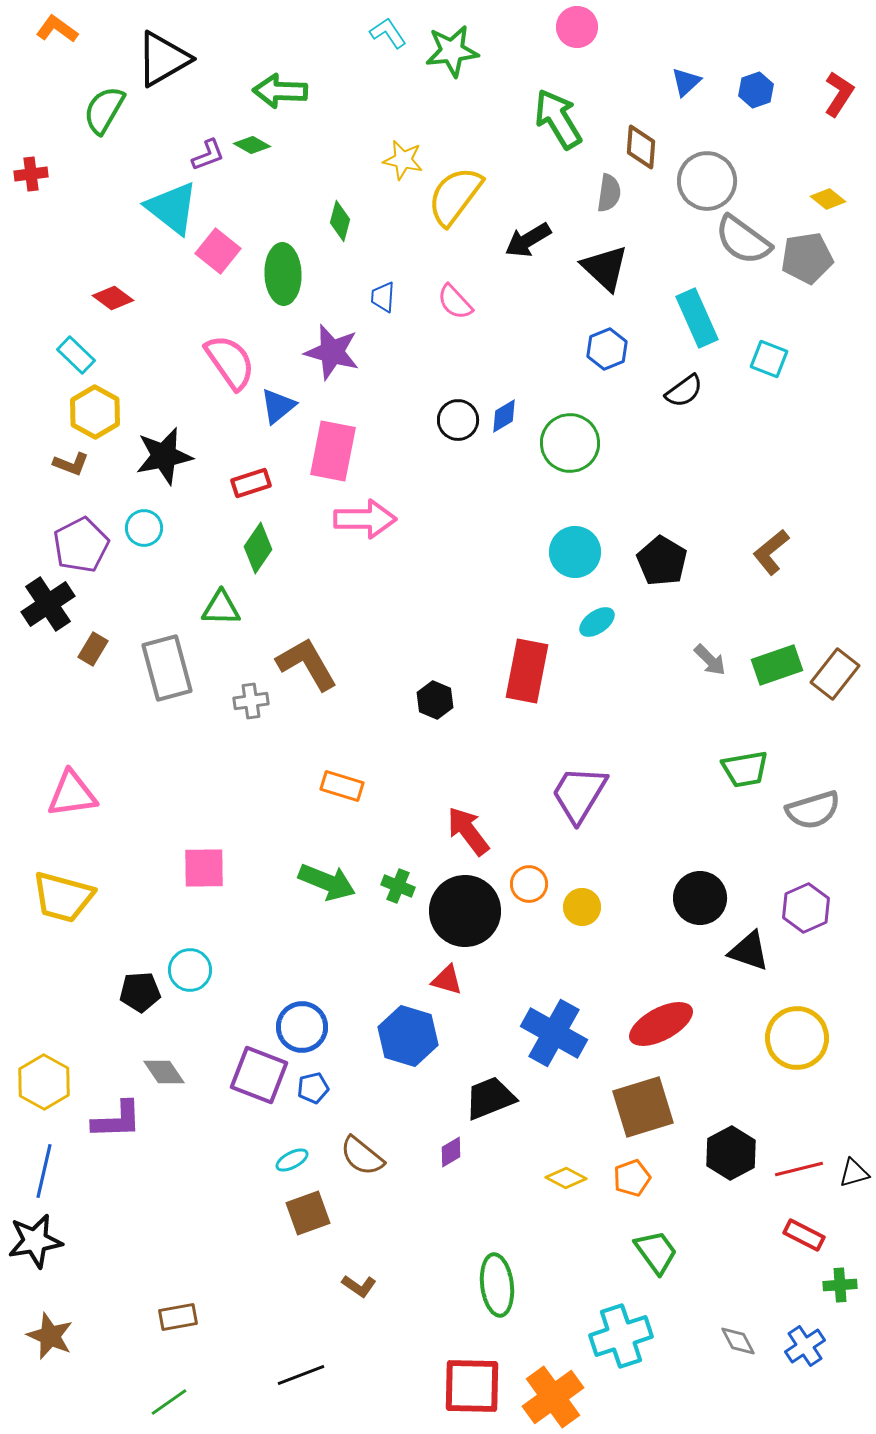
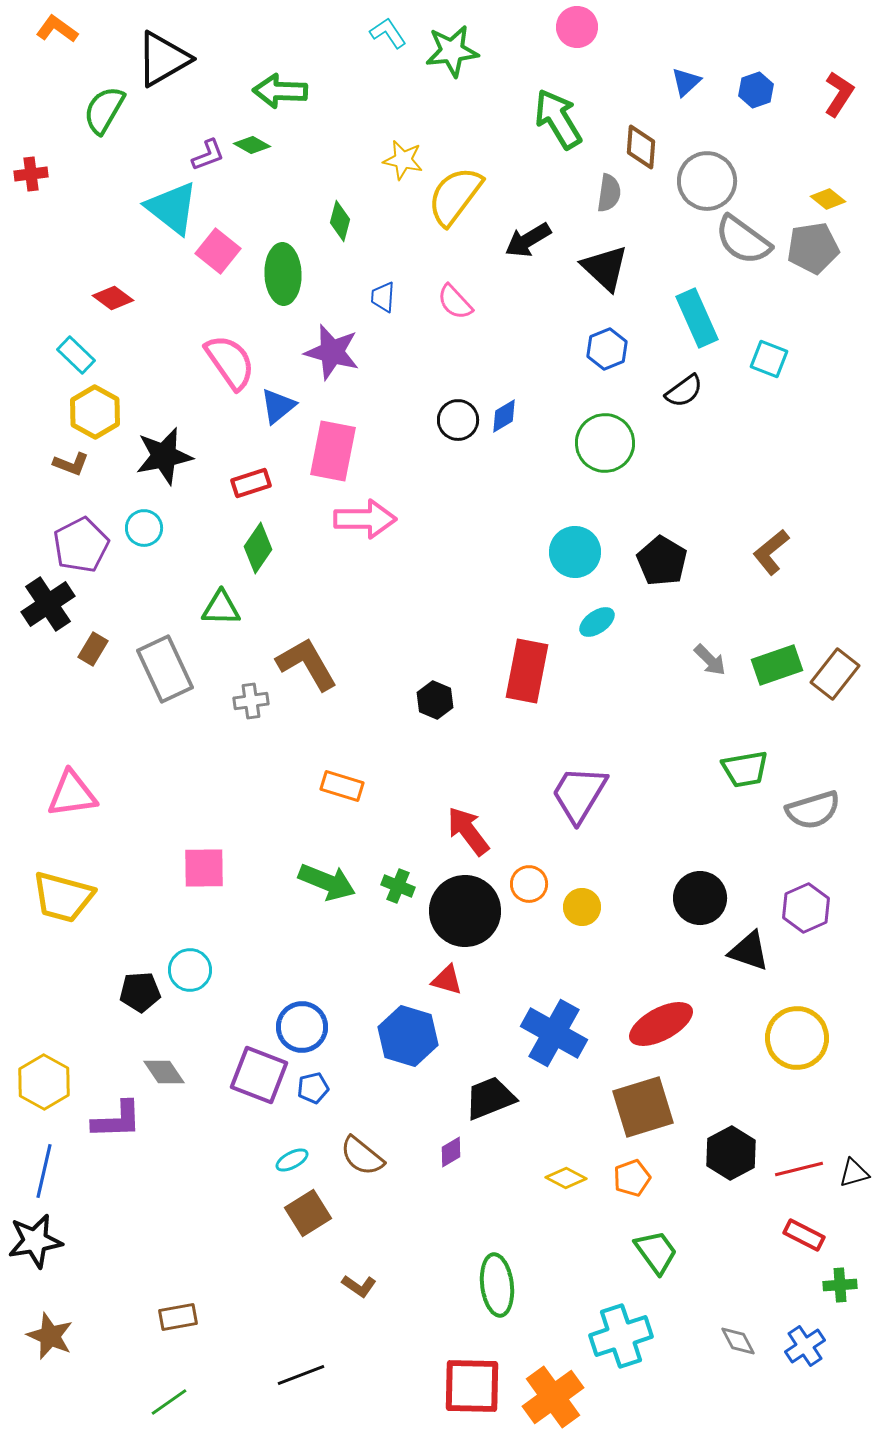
gray pentagon at (807, 258): moved 6 px right, 10 px up
green circle at (570, 443): moved 35 px right
gray rectangle at (167, 668): moved 2 px left, 1 px down; rotated 10 degrees counterclockwise
brown square at (308, 1213): rotated 12 degrees counterclockwise
